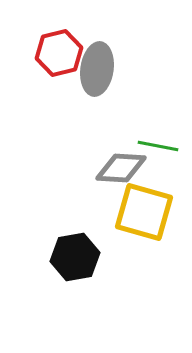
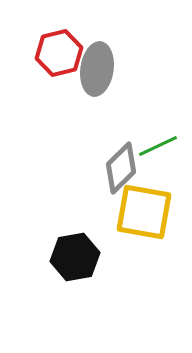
green line: rotated 36 degrees counterclockwise
gray diamond: rotated 48 degrees counterclockwise
yellow square: rotated 6 degrees counterclockwise
